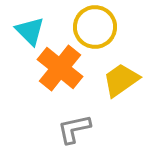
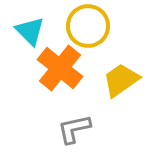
yellow circle: moved 7 px left, 1 px up
